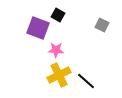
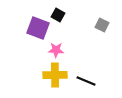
yellow cross: moved 4 px left; rotated 25 degrees clockwise
black line: rotated 18 degrees counterclockwise
